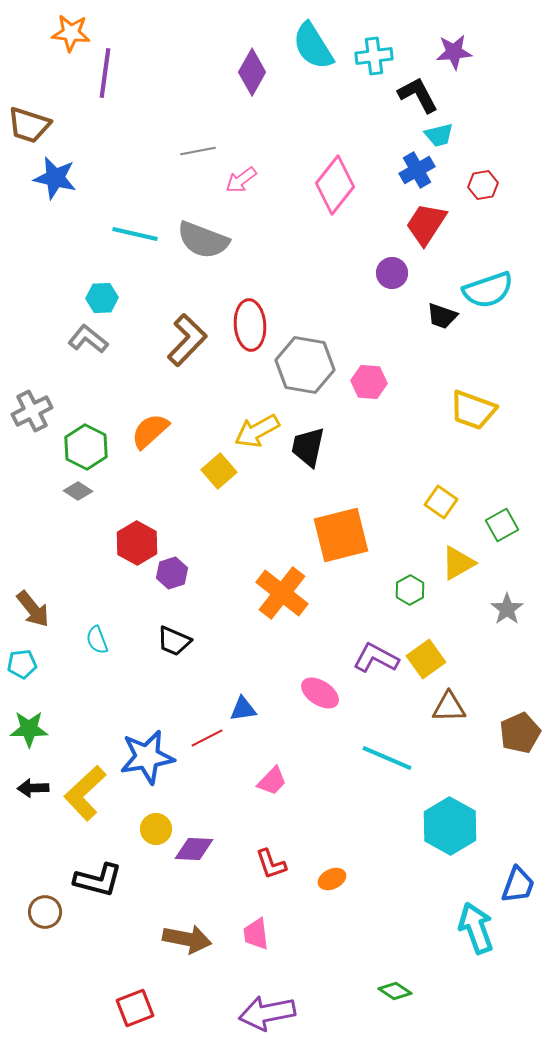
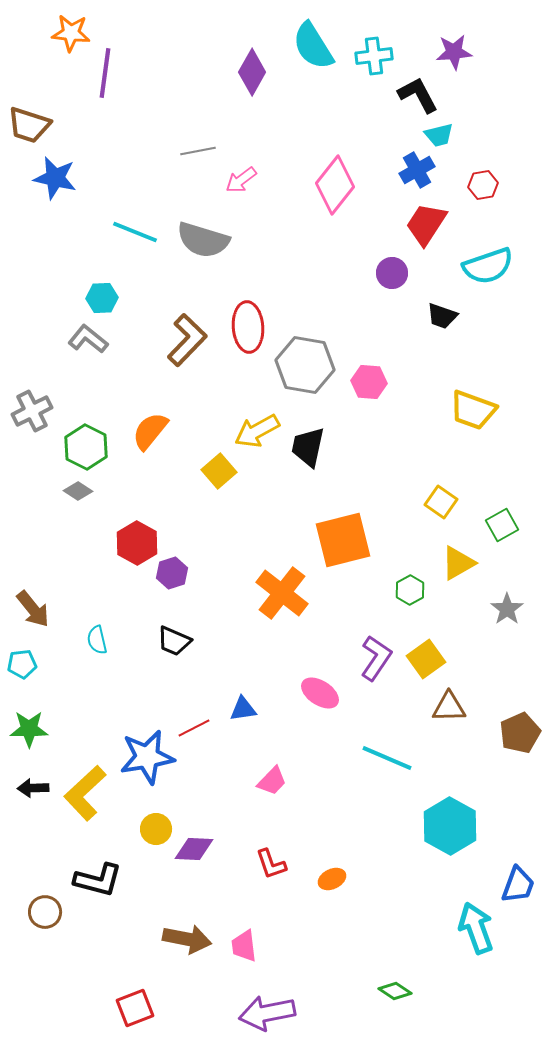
cyan line at (135, 234): moved 2 px up; rotated 9 degrees clockwise
gray semicircle at (203, 240): rotated 4 degrees counterclockwise
cyan semicircle at (488, 290): moved 24 px up
red ellipse at (250, 325): moved 2 px left, 2 px down
orange semicircle at (150, 431): rotated 9 degrees counterclockwise
orange square at (341, 535): moved 2 px right, 5 px down
cyan semicircle at (97, 640): rotated 8 degrees clockwise
purple L-shape at (376, 658): rotated 96 degrees clockwise
red line at (207, 738): moved 13 px left, 10 px up
pink trapezoid at (256, 934): moved 12 px left, 12 px down
